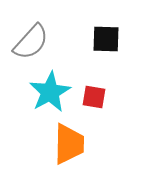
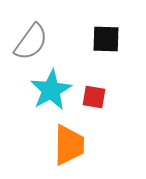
gray semicircle: rotated 6 degrees counterclockwise
cyan star: moved 1 px right, 2 px up
orange trapezoid: moved 1 px down
